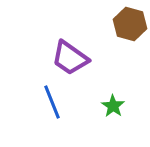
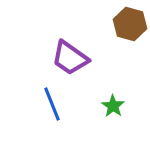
blue line: moved 2 px down
